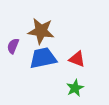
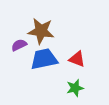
purple semicircle: moved 6 px right, 1 px up; rotated 42 degrees clockwise
blue trapezoid: moved 1 px right, 1 px down
green star: rotated 12 degrees clockwise
